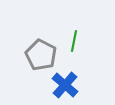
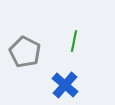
gray pentagon: moved 16 px left, 3 px up
